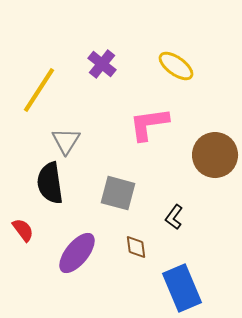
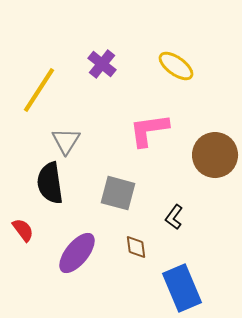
pink L-shape: moved 6 px down
